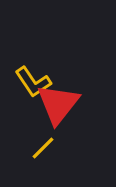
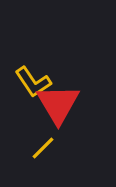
red triangle: rotated 9 degrees counterclockwise
